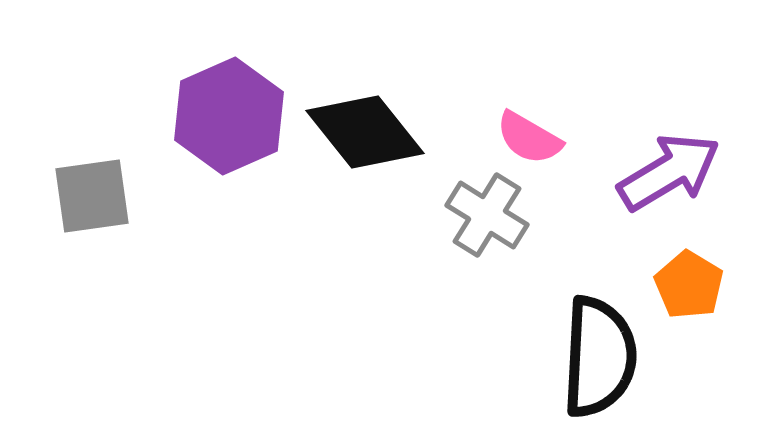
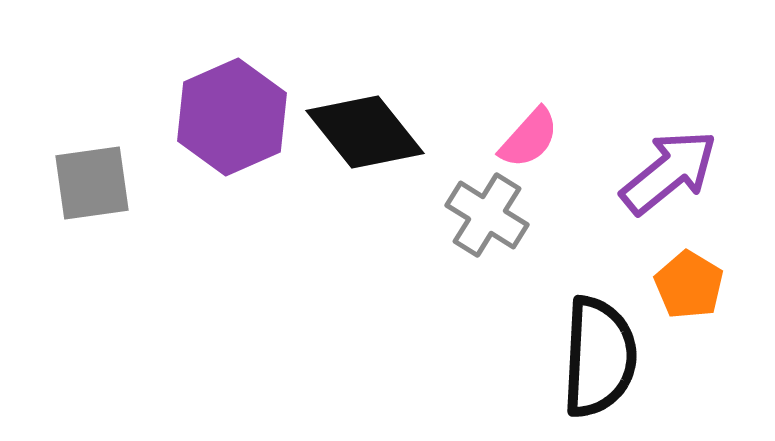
purple hexagon: moved 3 px right, 1 px down
pink semicircle: rotated 78 degrees counterclockwise
purple arrow: rotated 8 degrees counterclockwise
gray square: moved 13 px up
